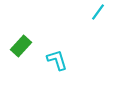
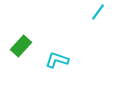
cyan L-shape: rotated 55 degrees counterclockwise
